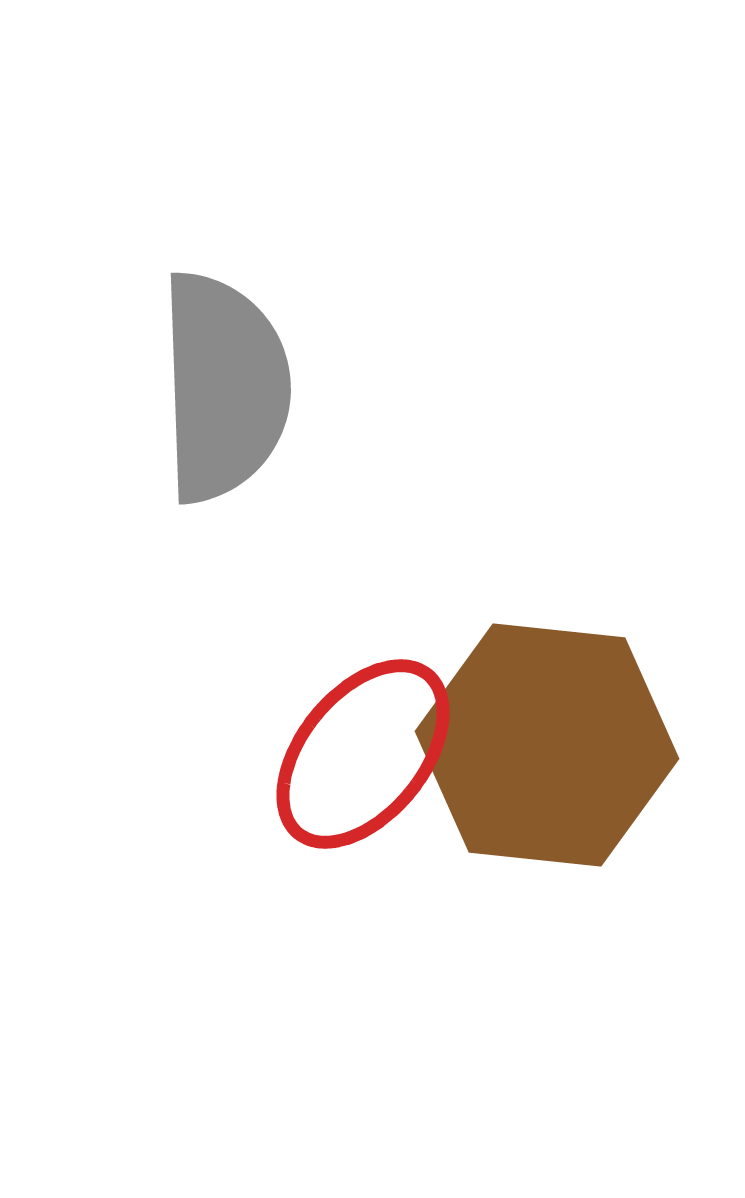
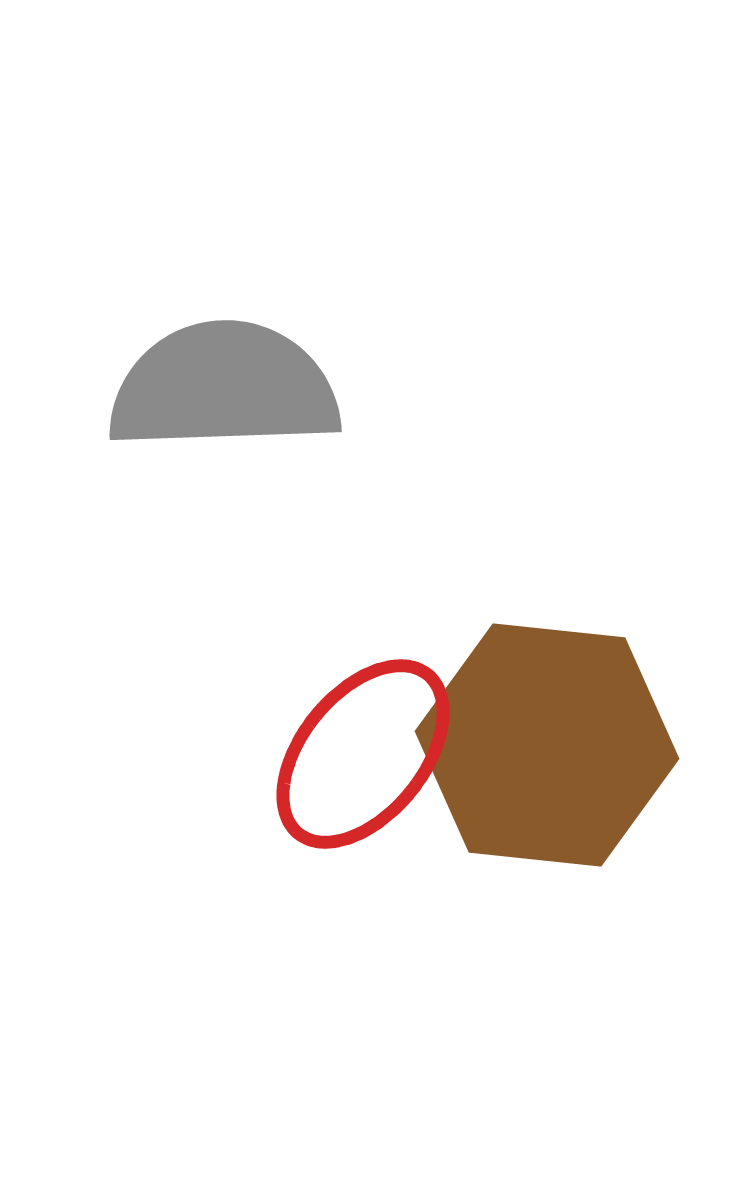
gray semicircle: rotated 90 degrees counterclockwise
